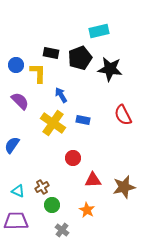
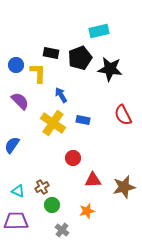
orange star: moved 1 px down; rotated 28 degrees clockwise
